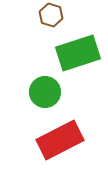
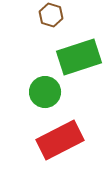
green rectangle: moved 1 px right, 4 px down
